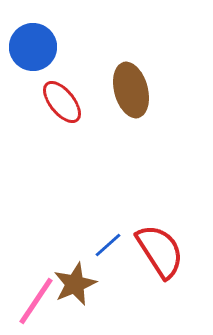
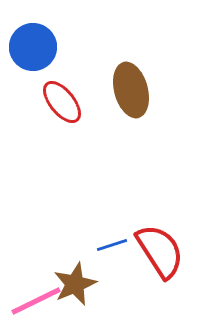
blue line: moved 4 px right; rotated 24 degrees clockwise
pink line: rotated 30 degrees clockwise
